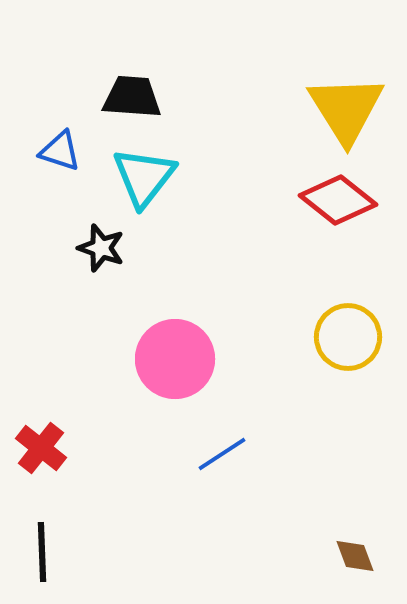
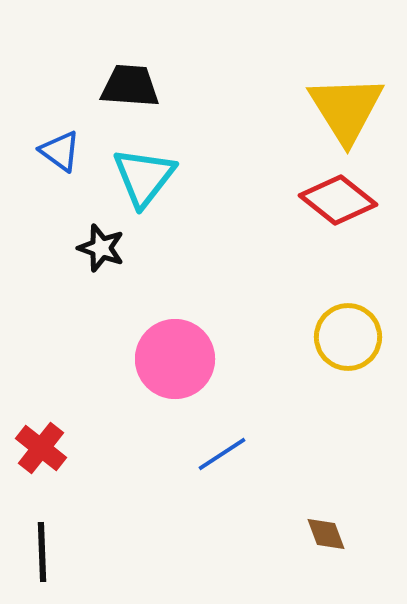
black trapezoid: moved 2 px left, 11 px up
blue triangle: rotated 18 degrees clockwise
brown diamond: moved 29 px left, 22 px up
